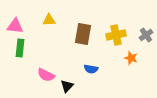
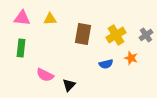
yellow triangle: moved 1 px right, 1 px up
pink triangle: moved 7 px right, 8 px up
yellow cross: rotated 18 degrees counterclockwise
green rectangle: moved 1 px right
blue semicircle: moved 15 px right, 5 px up; rotated 24 degrees counterclockwise
pink semicircle: moved 1 px left
black triangle: moved 2 px right, 1 px up
